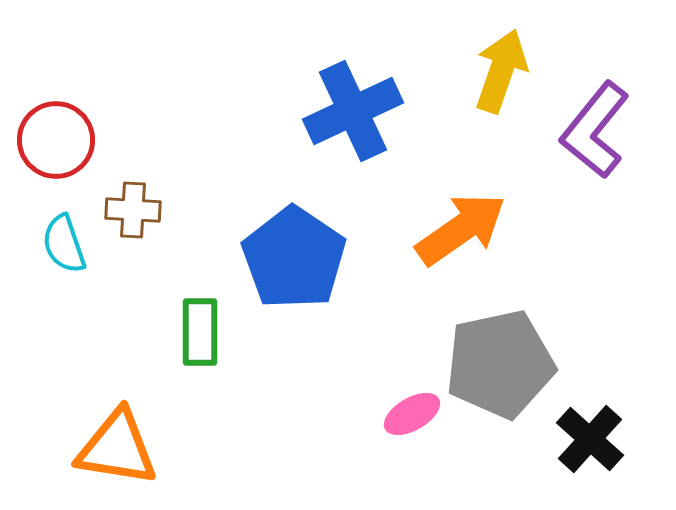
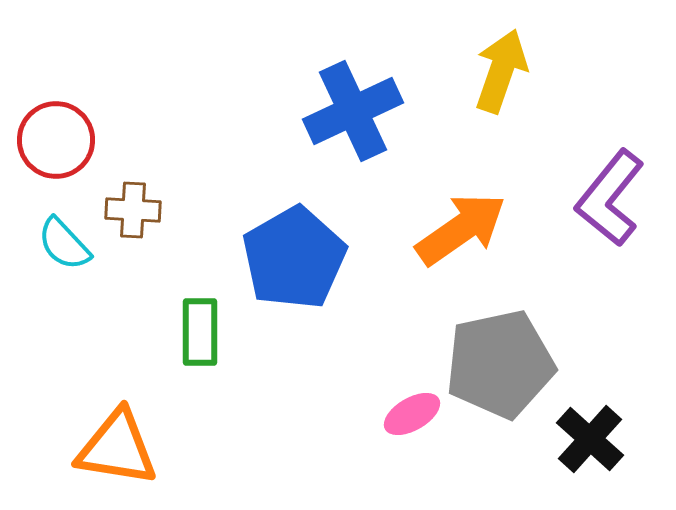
purple L-shape: moved 15 px right, 68 px down
cyan semicircle: rotated 24 degrees counterclockwise
blue pentagon: rotated 8 degrees clockwise
